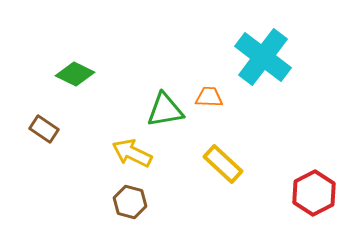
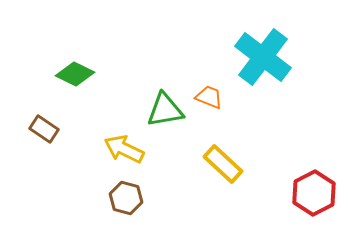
orange trapezoid: rotated 20 degrees clockwise
yellow arrow: moved 8 px left, 4 px up
brown hexagon: moved 4 px left, 4 px up
